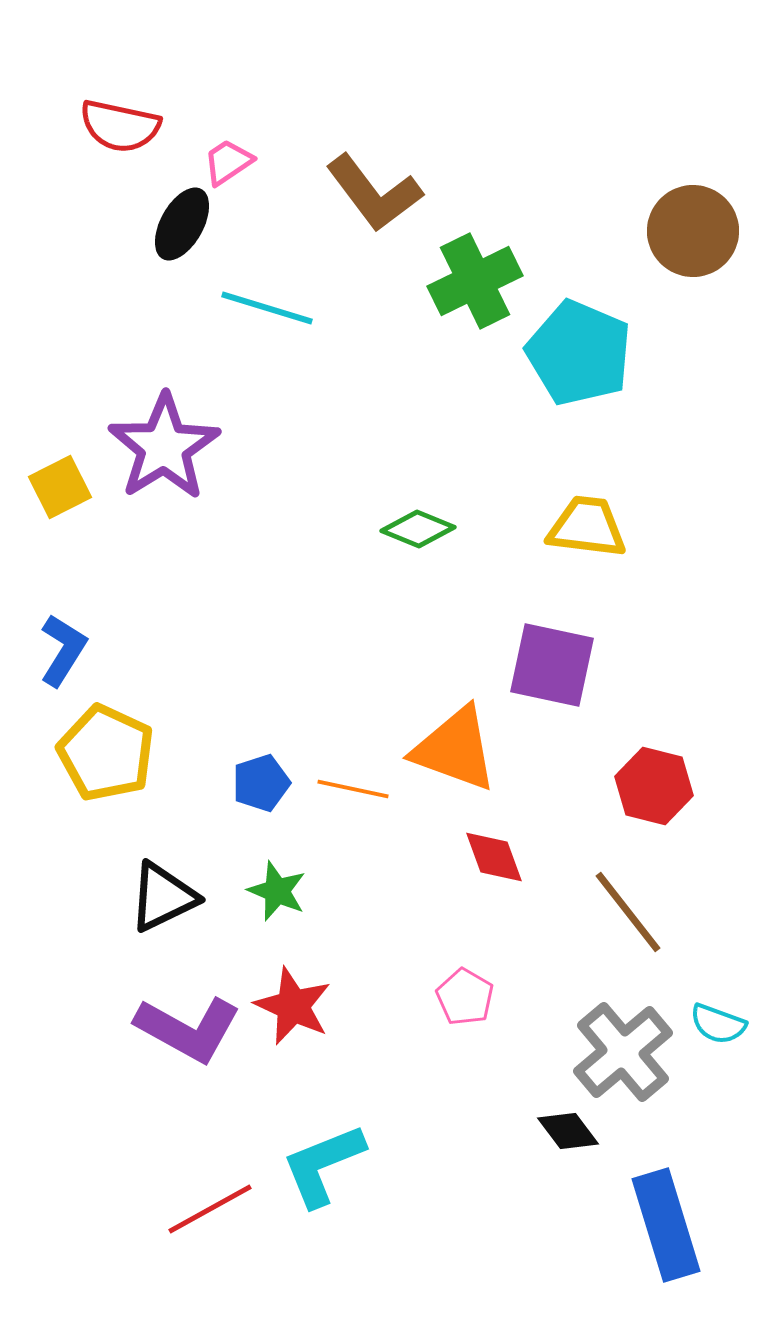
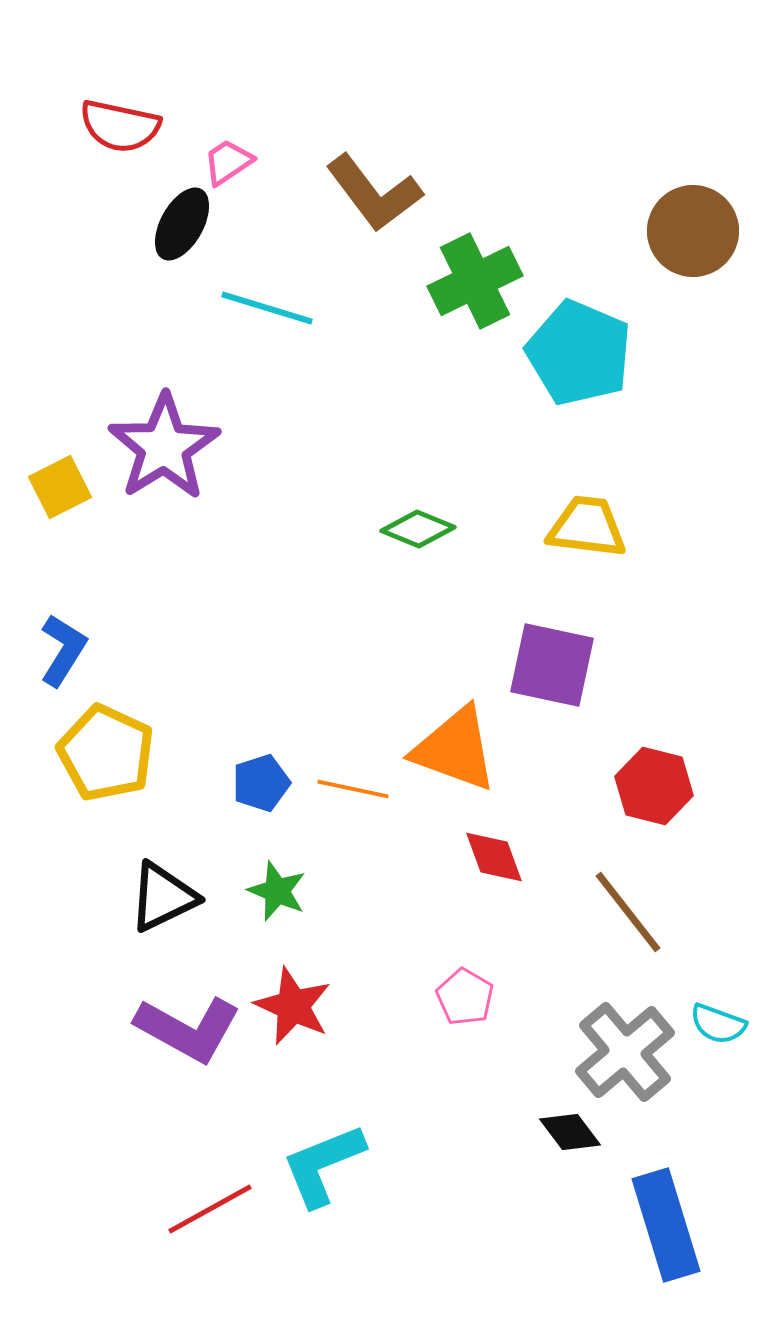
gray cross: moved 2 px right
black diamond: moved 2 px right, 1 px down
